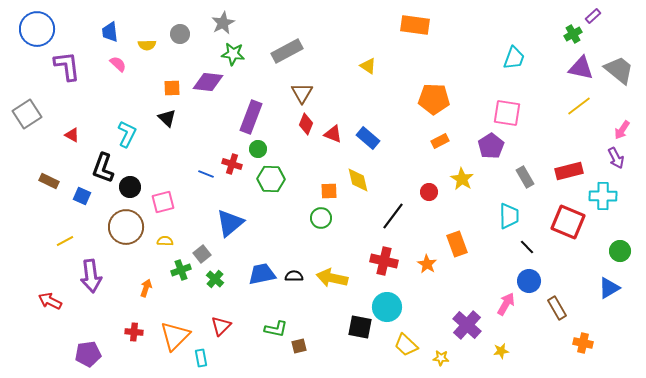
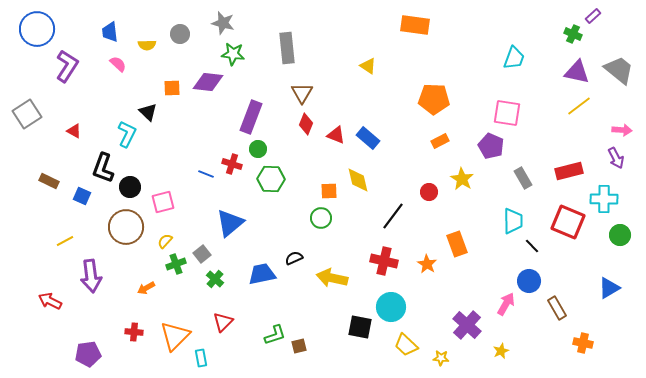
gray star at (223, 23): rotated 30 degrees counterclockwise
green cross at (573, 34): rotated 36 degrees counterclockwise
gray rectangle at (287, 51): moved 3 px up; rotated 68 degrees counterclockwise
purple L-shape at (67, 66): rotated 40 degrees clockwise
purple triangle at (581, 68): moved 4 px left, 4 px down
black triangle at (167, 118): moved 19 px left, 6 px up
pink arrow at (622, 130): rotated 120 degrees counterclockwise
red triangle at (333, 134): moved 3 px right, 1 px down
red triangle at (72, 135): moved 2 px right, 4 px up
purple pentagon at (491, 146): rotated 15 degrees counterclockwise
gray rectangle at (525, 177): moved 2 px left, 1 px down
cyan cross at (603, 196): moved 1 px right, 3 px down
cyan trapezoid at (509, 216): moved 4 px right, 5 px down
yellow semicircle at (165, 241): rotated 49 degrees counterclockwise
black line at (527, 247): moved 5 px right, 1 px up
green circle at (620, 251): moved 16 px up
green cross at (181, 270): moved 5 px left, 6 px up
black semicircle at (294, 276): moved 18 px up; rotated 24 degrees counterclockwise
orange arrow at (146, 288): rotated 138 degrees counterclockwise
cyan circle at (387, 307): moved 4 px right
red triangle at (221, 326): moved 2 px right, 4 px up
green L-shape at (276, 329): moved 1 px left, 6 px down; rotated 30 degrees counterclockwise
yellow star at (501, 351): rotated 14 degrees counterclockwise
